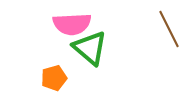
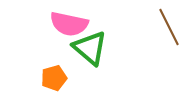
pink semicircle: moved 3 px left; rotated 15 degrees clockwise
brown line: moved 2 px up
